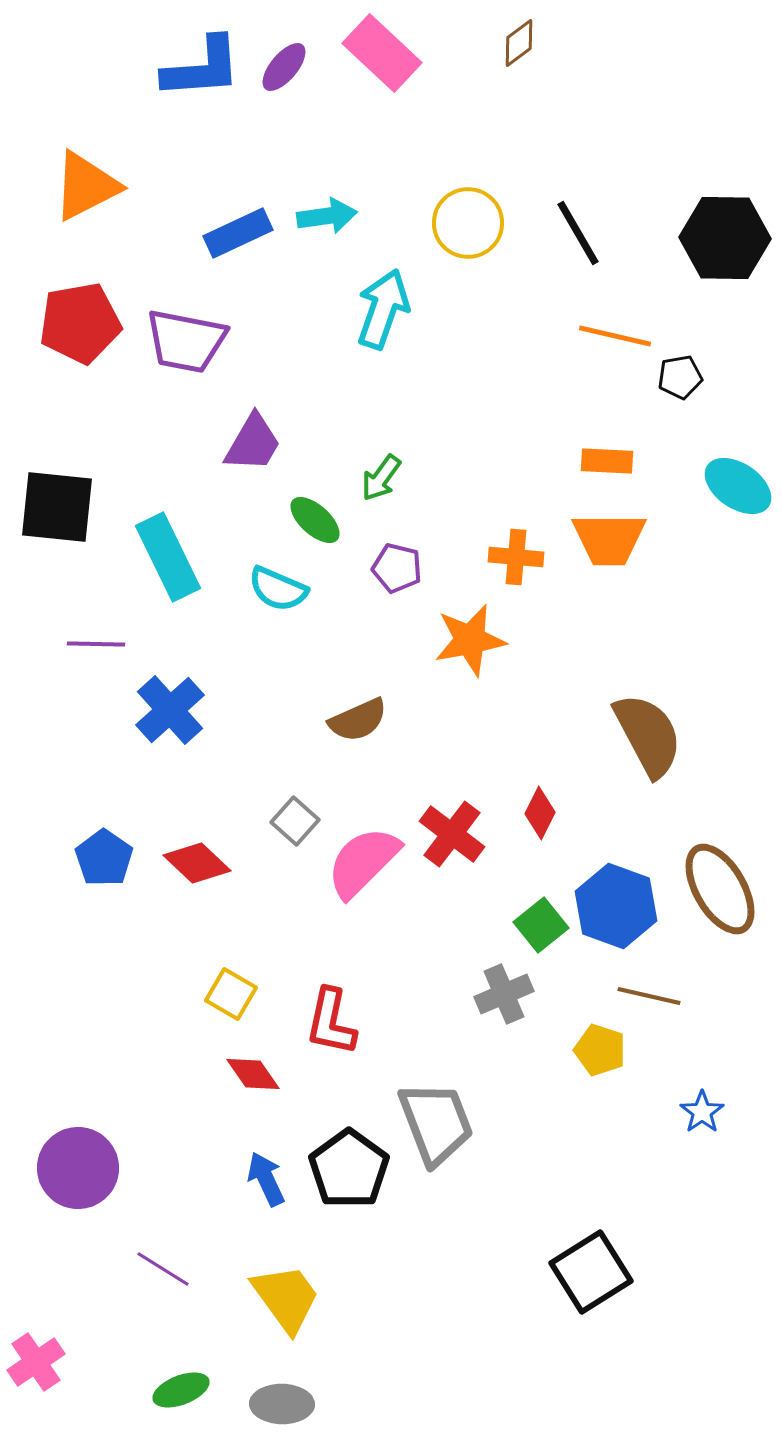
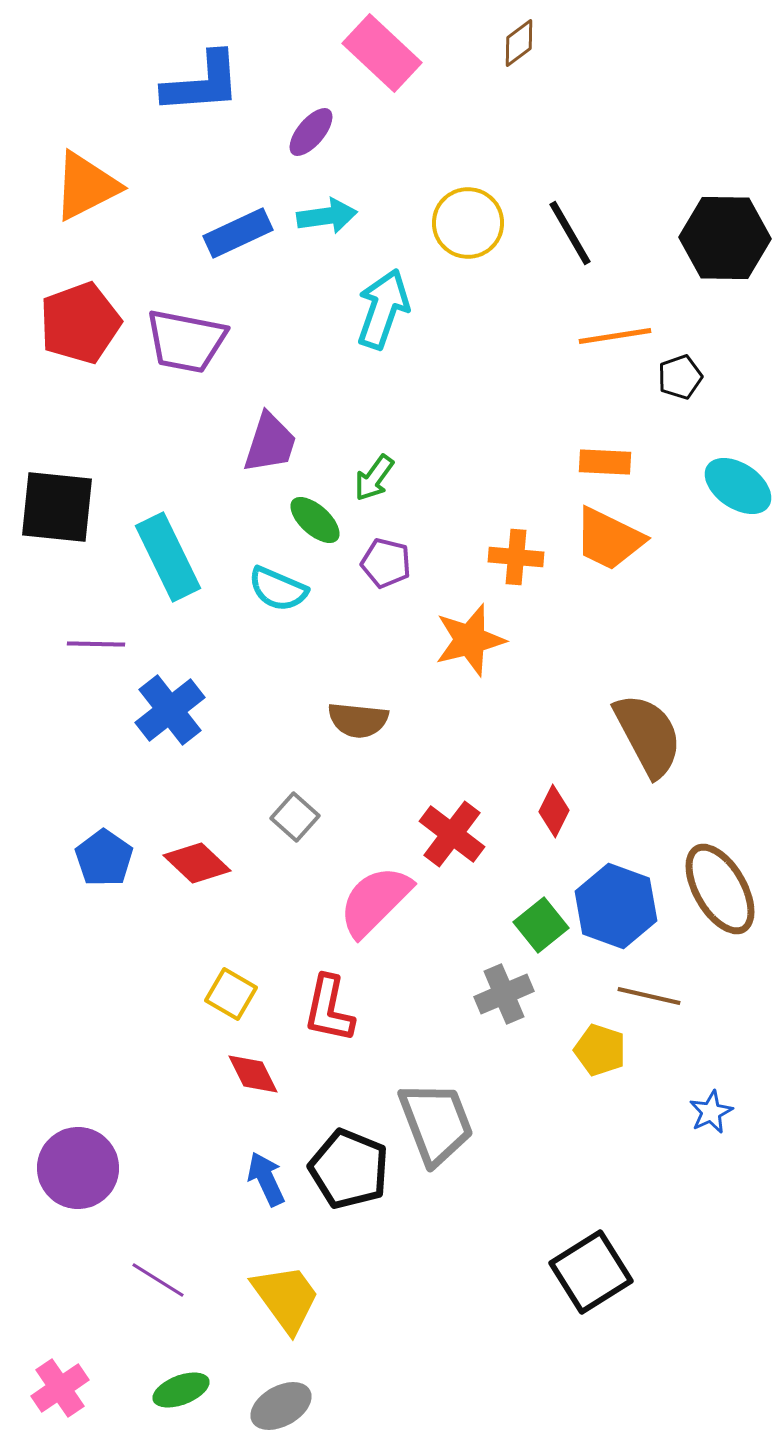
purple ellipse at (284, 67): moved 27 px right, 65 px down
blue L-shape at (202, 68): moved 15 px down
black line at (578, 233): moved 8 px left
red pentagon at (80, 323): rotated 10 degrees counterclockwise
orange line at (615, 336): rotated 22 degrees counterclockwise
black pentagon at (680, 377): rotated 9 degrees counterclockwise
purple trapezoid at (253, 443): moved 17 px right; rotated 12 degrees counterclockwise
orange rectangle at (607, 461): moved 2 px left, 1 px down
green arrow at (381, 478): moved 7 px left
orange trapezoid at (609, 539): rotated 26 degrees clockwise
purple pentagon at (397, 568): moved 11 px left, 5 px up
orange star at (470, 640): rotated 4 degrees counterclockwise
blue cross at (170, 710): rotated 4 degrees clockwise
brown semicircle at (358, 720): rotated 30 degrees clockwise
red diamond at (540, 813): moved 14 px right, 2 px up
gray square at (295, 821): moved 4 px up
pink semicircle at (363, 862): moved 12 px right, 39 px down
red L-shape at (331, 1022): moved 2 px left, 13 px up
red diamond at (253, 1074): rotated 8 degrees clockwise
blue star at (702, 1112): moved 9 px right; rotated 9 degrees clockwise
black pentagon at (349, 1169): rotated 14 degrees counterclockwise
purple line at (163, 1269): moved 5 px left, 11 px down
pink cross at (36, 1362): moved 24 px right, 26 px down
gray ellipse at (282, 1404): moved 1 px left, 2 px down; rotated 30 degrees counterclockwise
